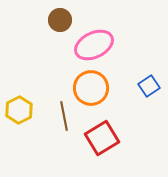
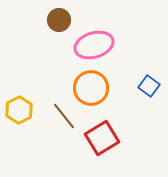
brown circle: moved 1 px left
pink ellipse: rotated 9 degrees clockwise
blue square: rotated 20 degrees counterclockwise
brown line: rotated 28 degrees counterclockwise
